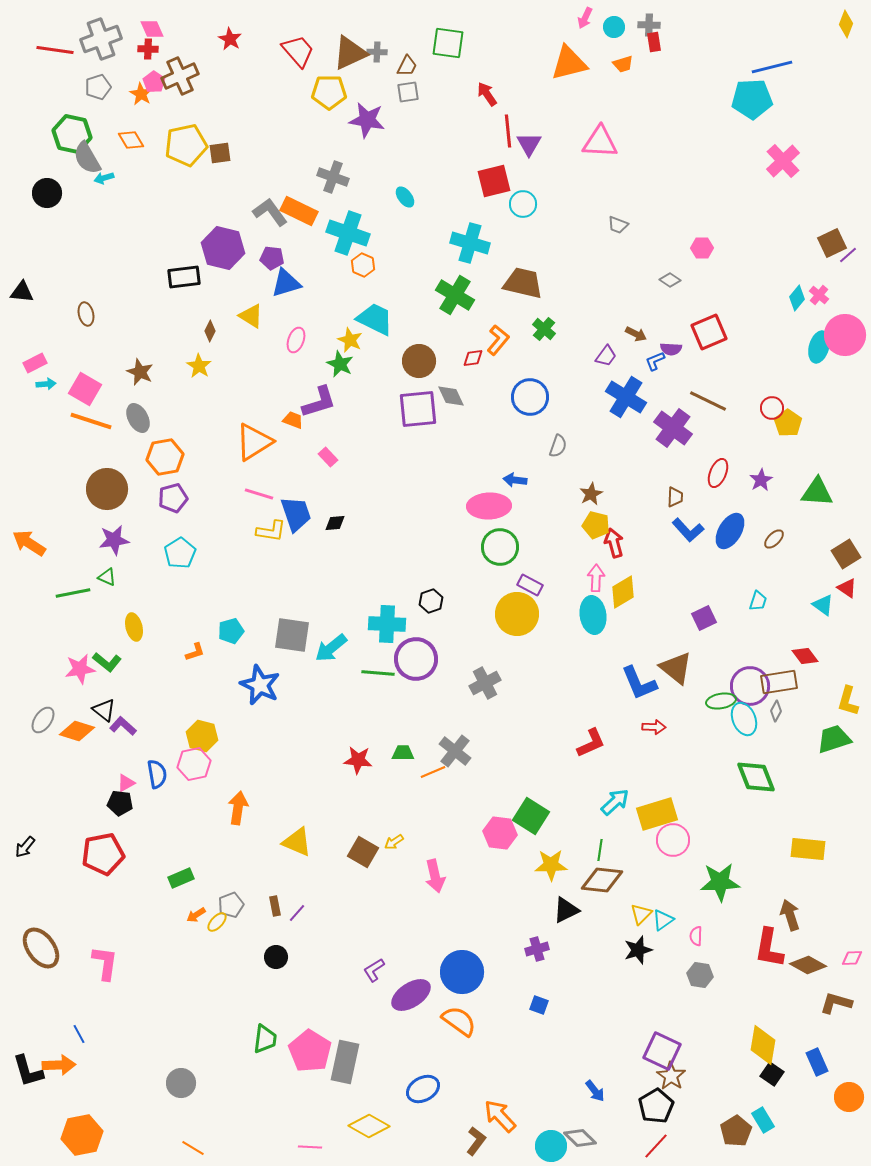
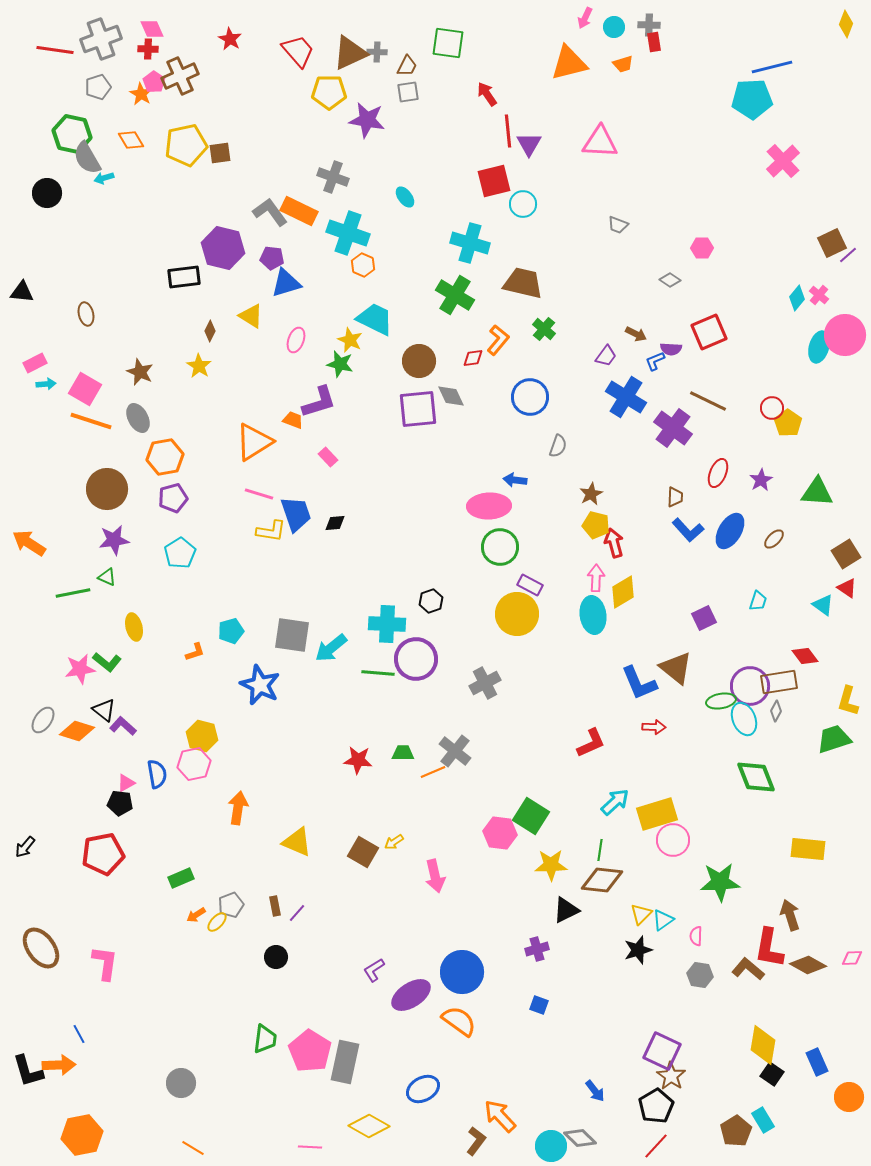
green star at (340, 364): rotated 12 degrees counterclockwise
brown L-shape at (836, 1003): moved 88 px left, 34 px up; rotated 24 degrees clockwise
